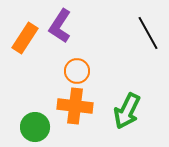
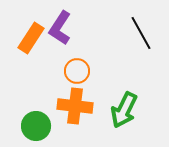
purple L-shape: moved 2 px down
black line: moved 7 px left
orange rectangle: moved 6 px right
green arrow: moved 3 px left, 1 px up
green circle: moved 1 px right, 1 px up
